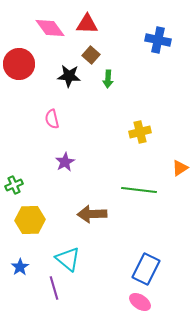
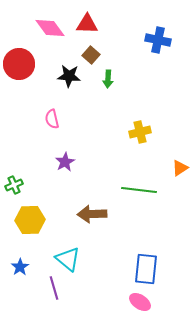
blue rectangle: rotated 20 degrees counterclockwise
